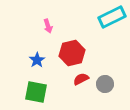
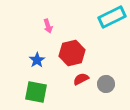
gray circle: moved 1 px right
